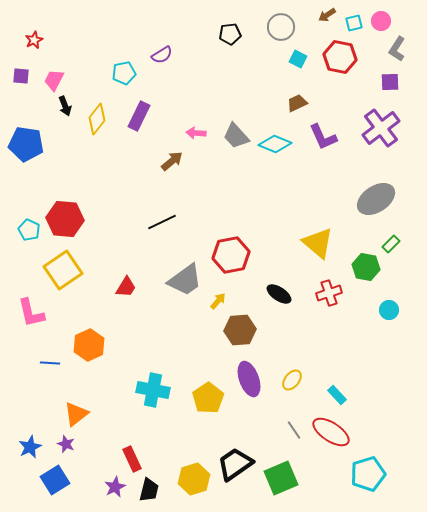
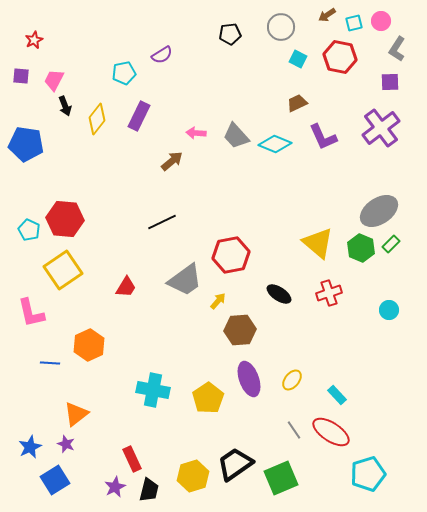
gray ellipse at (376, 199): moved 3 px right, 12 px down
green hexagon at (366, 267): moved 5 px left, 19 px up; rotated 12 degrees clockwise
yellow hexagon at (194, 479): moved 1 px left, 3 px up
